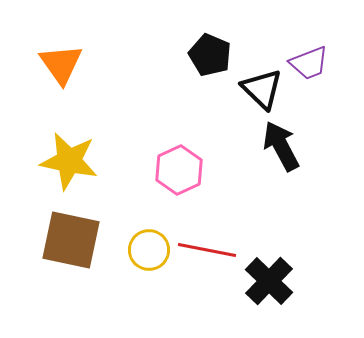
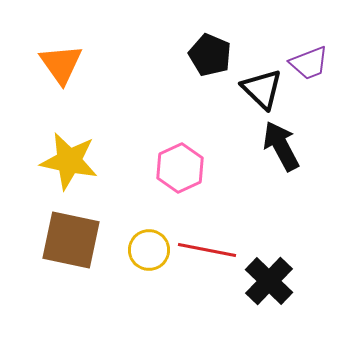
pink hexagon: moved 1 px right, 2 px up
